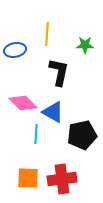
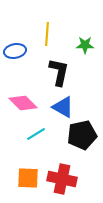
blue ellipse: moved 1 px down
blue triangle: moved 10 px right, 5 px up
cyan line: rotated 54 degrees clockwise
red cross: rotated 20 degrees clockwise
